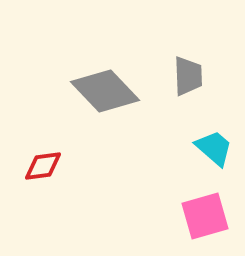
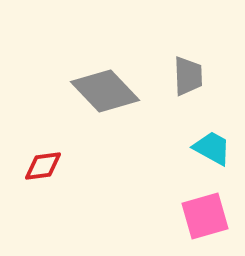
cyan trapezoid: moved 2 px left; rotated 12 degrees counterclockwise
